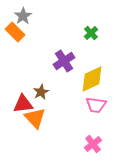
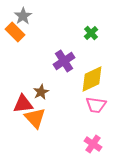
pink cross: rotated 18 degrees counterclockwise
